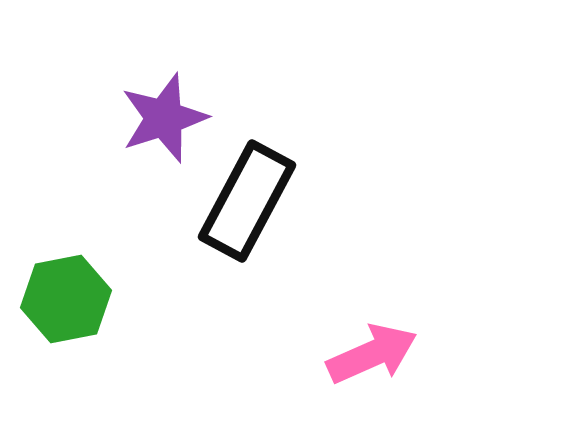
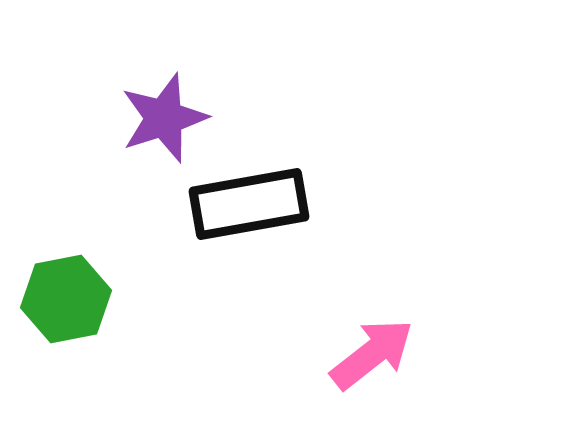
black rectangle: moved 2 px right, 3 px down; rotated 52 degrees clockwise
pink arrow: rotated 14 degrees counterclockwise
